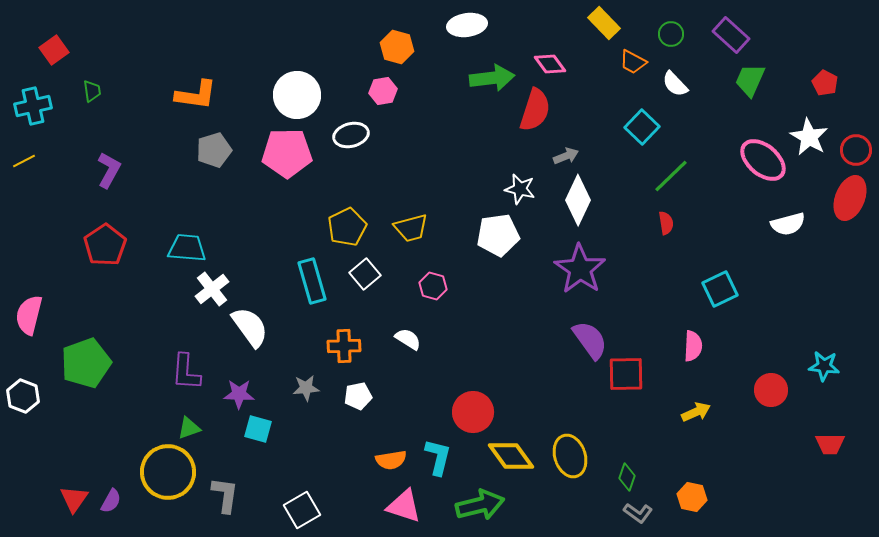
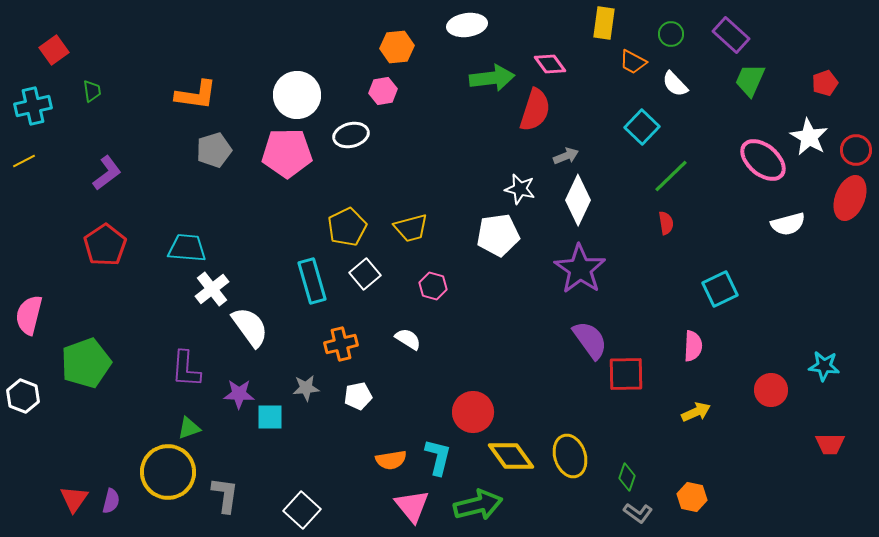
yellow rectangle at (604, 23): rotated 52 degrees clockwise
orange hexagon at (397, 47): rotated 20 degrees counterclockwise
red pentagon at (825, 83): rotated 25 degrees clockwise
purple L-shape at (109, 170): moved 2 px left, 3 px down; rotated 24 degrees clockwise
orange cross at (344, 346): moved 3 px left, 2 px up; rotated 12 degrees counterclockwise
purple L-shape at (186, 372): moved 3 px up
cyan square at (258, 429): moved 12 px right, 12 px up; rotated 16 degrees counterclockwise
purple semicircle at (111, 501): rotated 15 degrees counterclockwise
green arrow at (480, 505): moved 2 px left
pink triangle at (404, 506): moved 8 px right; rotated 33 degrees clockwise
white square at (302, 510): rotated 18 degrees counterclockwise
